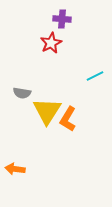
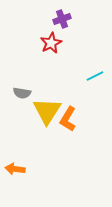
purple cross: rotated 24 degrees counterclockwise
